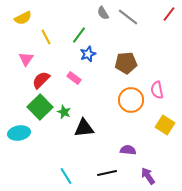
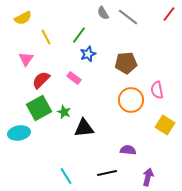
green square: moved 1 px left, 1 px down; rotated 15 degrees clockwise
purple arrow: moved 1 px down; rotated 48 degrees clockwise
